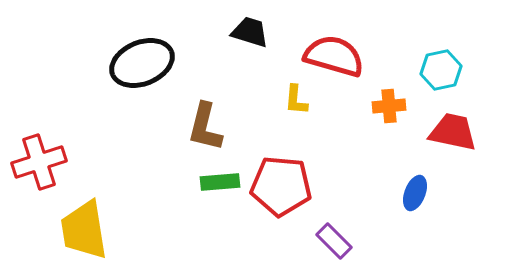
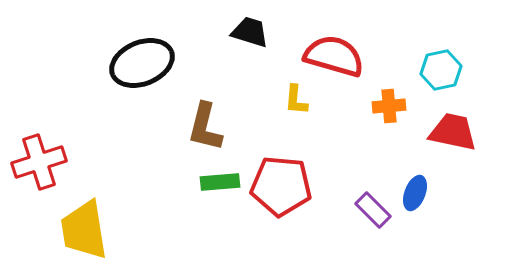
purple rectangle: moved 39 px right, 31 px up
